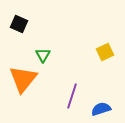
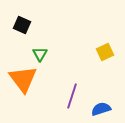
black square: moved 3 px right, 1 px down
green triangle: moved 3 px left, 1 px up
orange triangle: rotated 16 degrees counterclockwise
